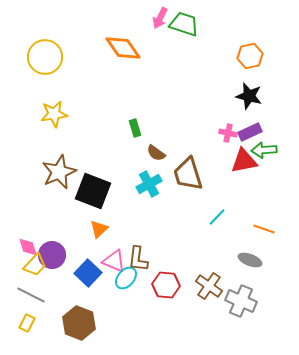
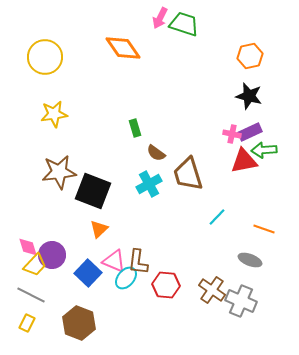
pink cross: moved 4 px right, 1 px down
brown star: rotated 16 degrees clockwise
brown L-shape: moved 3 px down
brown cross: moved 3 px right, 4 px down
